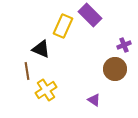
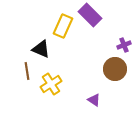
yellow cross: moved 5 px right, 6 px up
